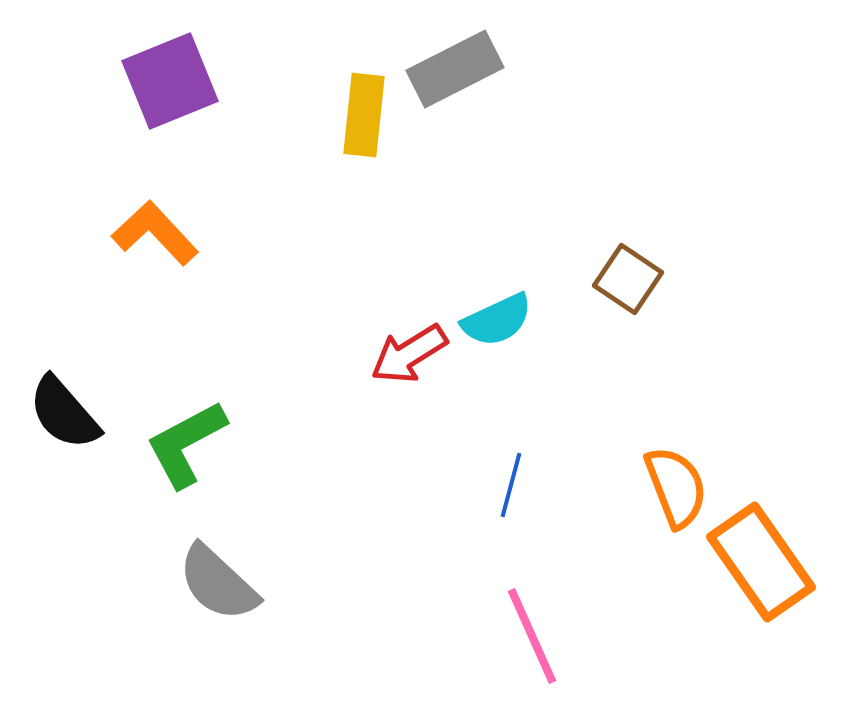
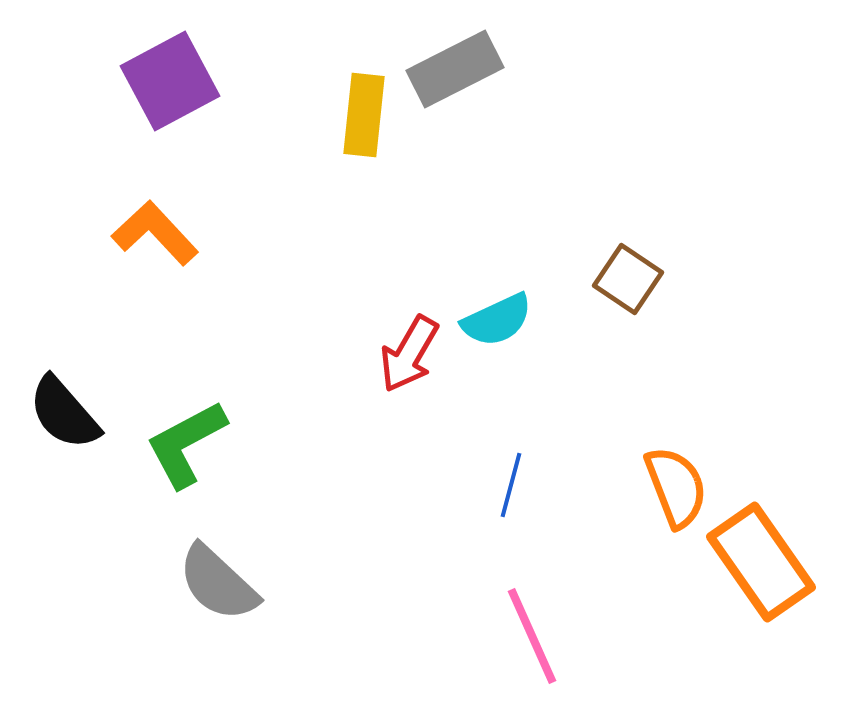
purple square: rotated 6 degrees counterclockwise
red arrow: rotated 28 degrees counterclockwise
